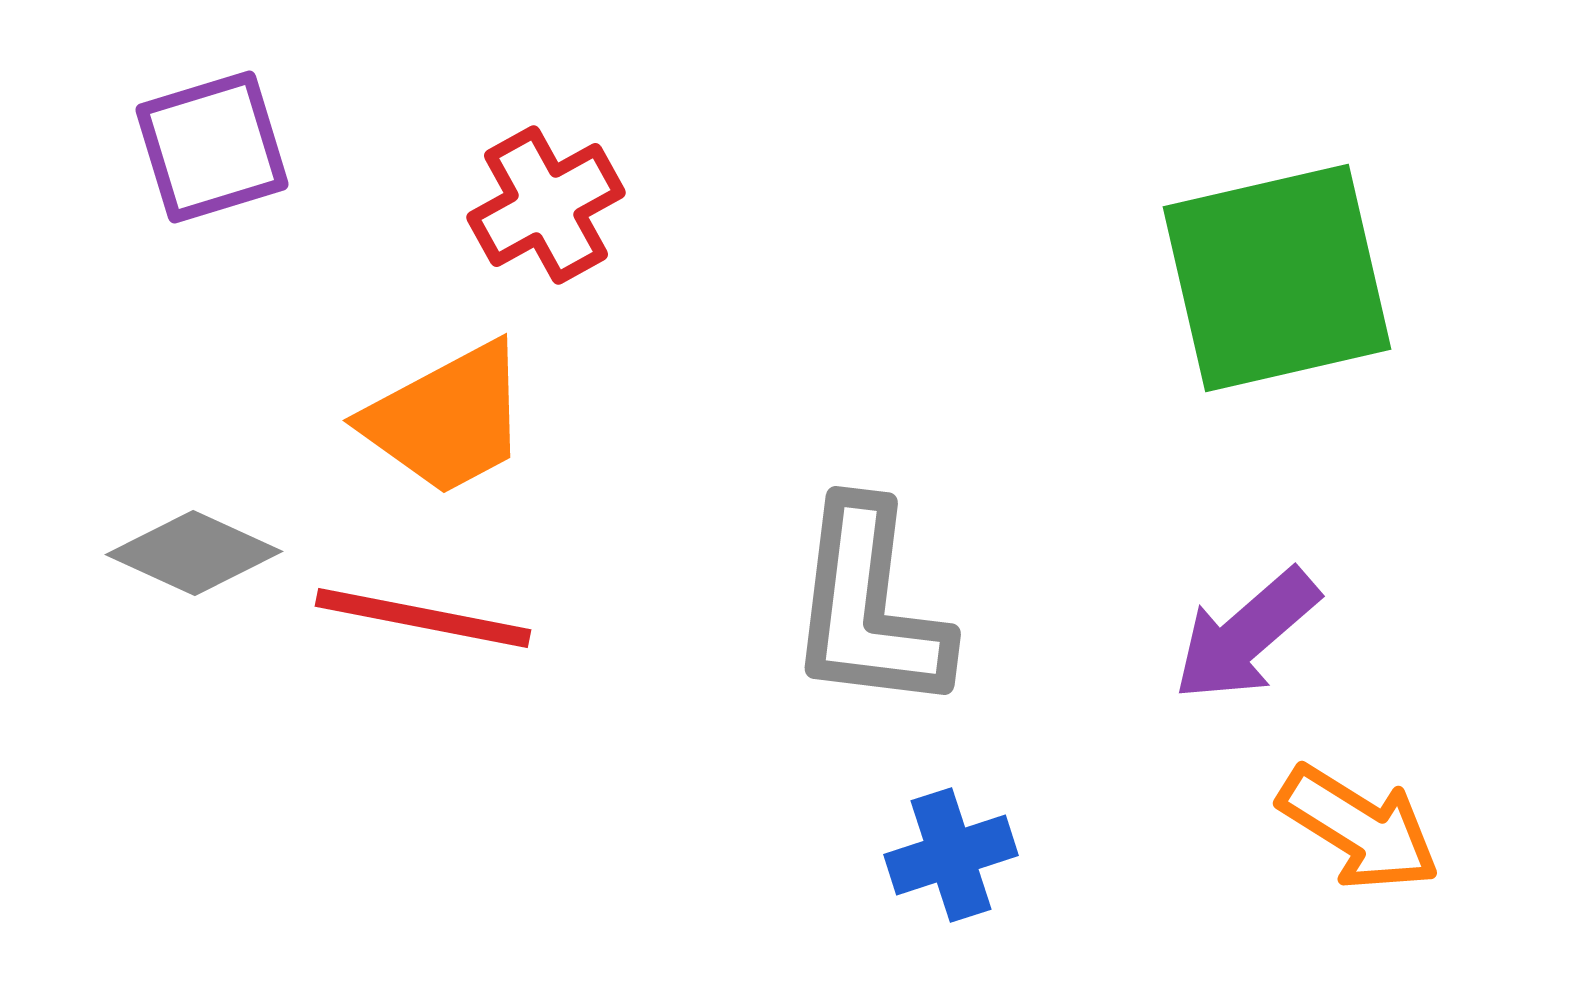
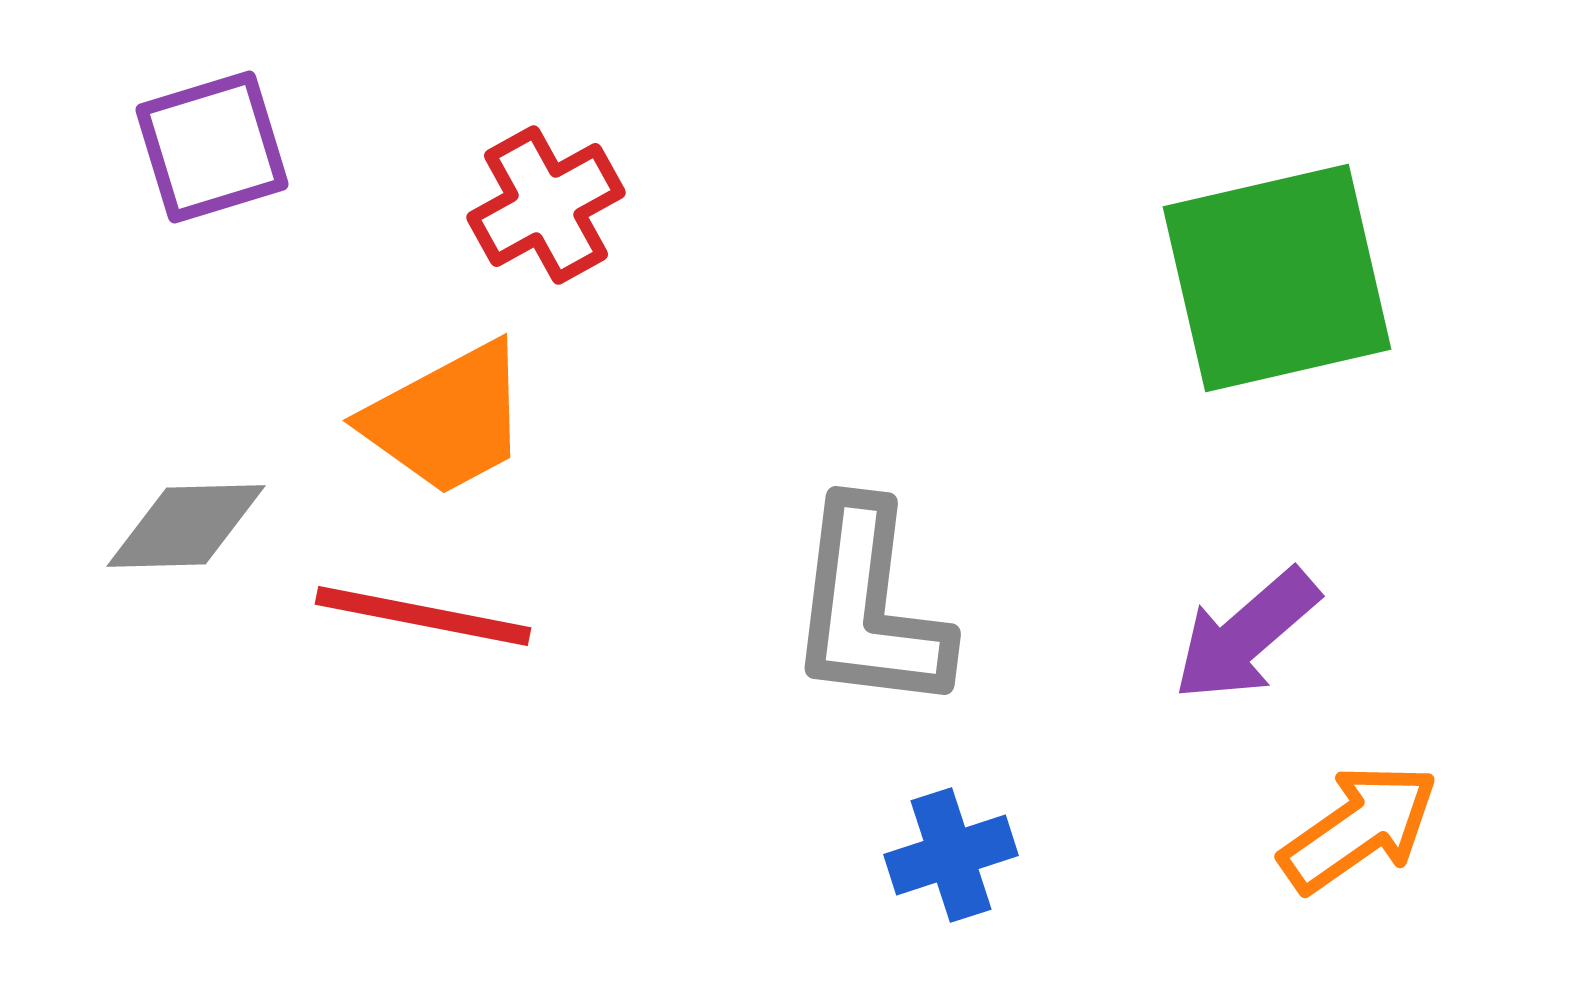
gray diamond: moved 8 px left, 27 px up; rotated 26 degrees counterclockwise
red line: moved 2 px up
orange arrow: rotated 67 degrees counterclockwise
